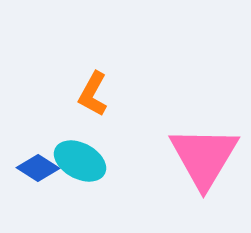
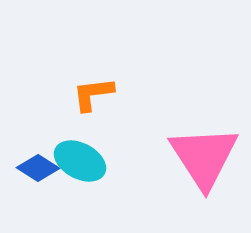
orange L-shape: rotated 54 degrees clockwise
pink triangle: rotated 4 degrees counterclockwise
